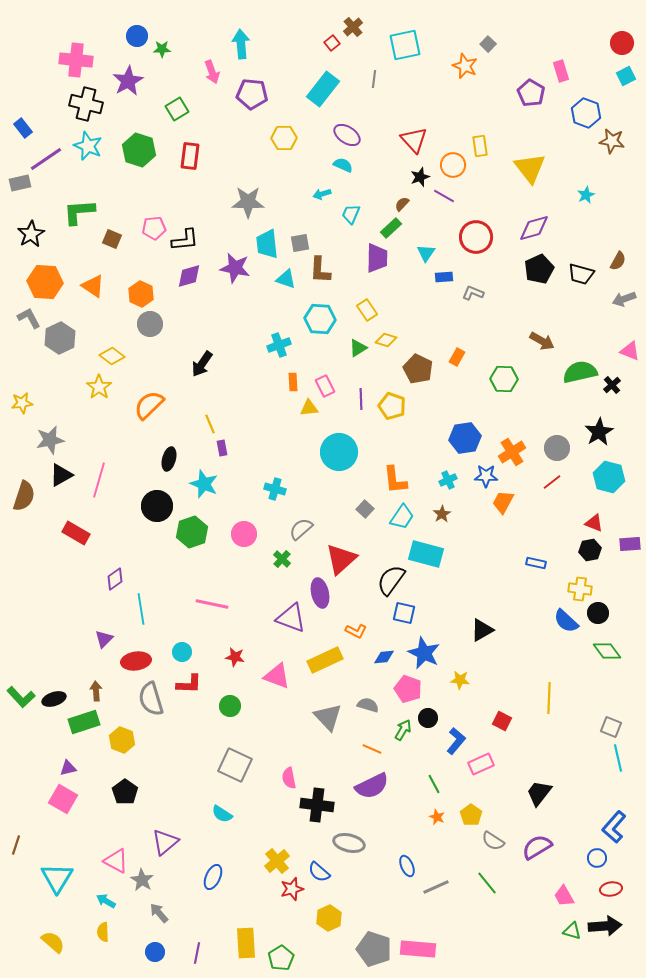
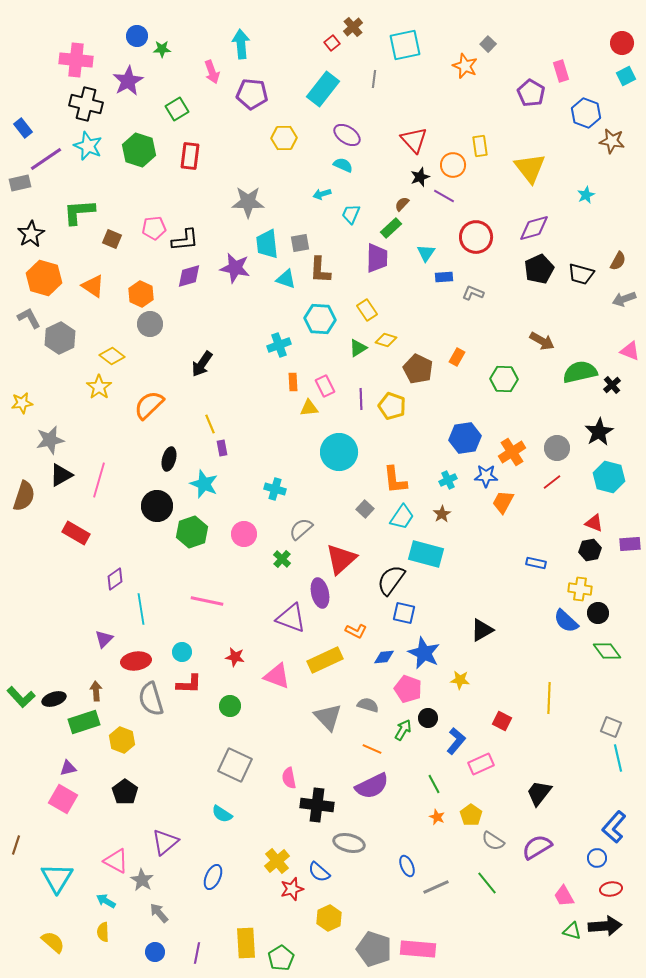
orange hexagon at (45, 282): moved 1 px left, 4 px up; rotated 12 degrees clockwise
pink line at (212, 604): moved 5 px left, 3 px up
